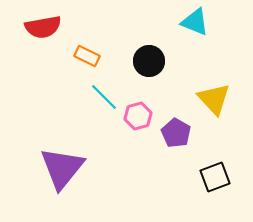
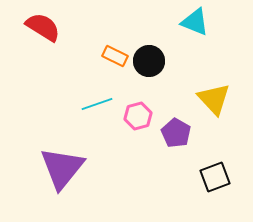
red semicircle: rotated 138 degrees counterclockwise
orange rectangle: moved 28 px right
cyan line: moved 7 px left, 7 px down; rotated 64 degrees counterclockwise
